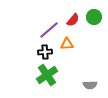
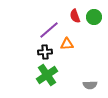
red semicircle: moved 2 px right, 4 px up; rotated 120 degrees clockwise
